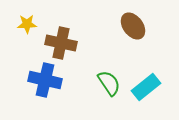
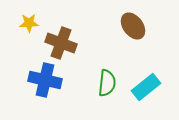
yellow star: moved 2 px right, 1 px up
brown cross: rotated 8 degrees clockwise
green semicircle: moved 2 px left; rotated 40 degrees clockwise
